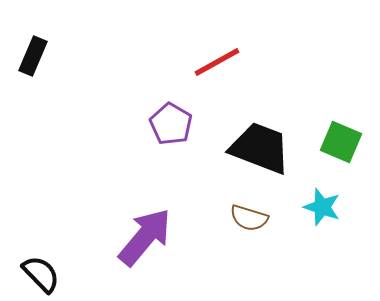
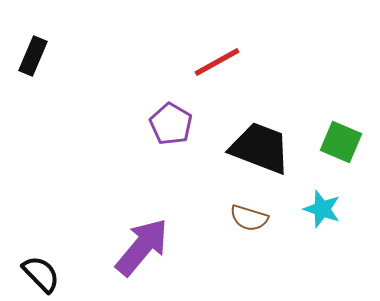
cyan star: moved 2 px down
purple arrow: moved 3 px left, 10 px down
